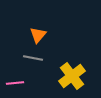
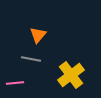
gray line: moved 2 px left, 1 px down
yellow cross: moved 1 px left, 1 px up
